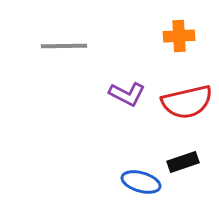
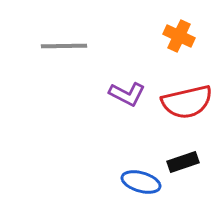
orange cross: rotated 28 degrees clockwise
